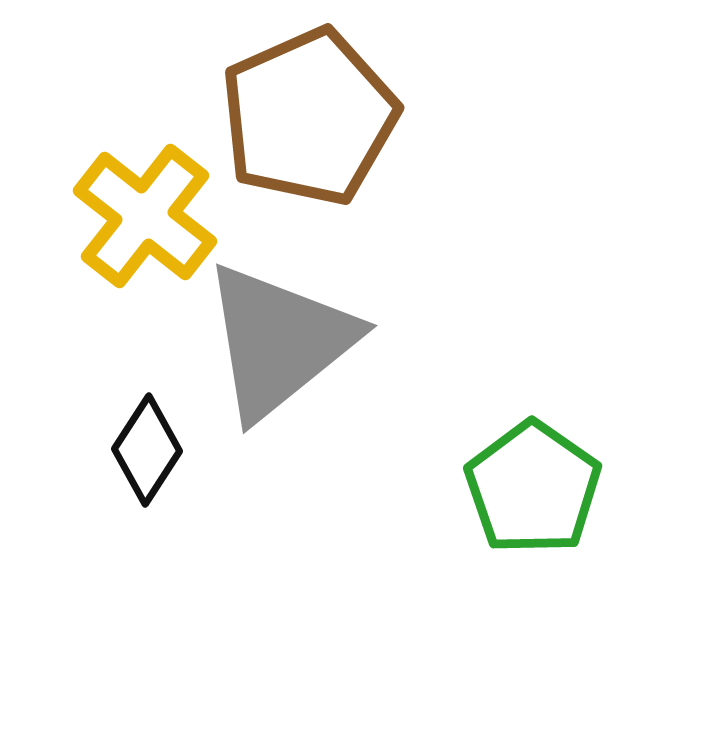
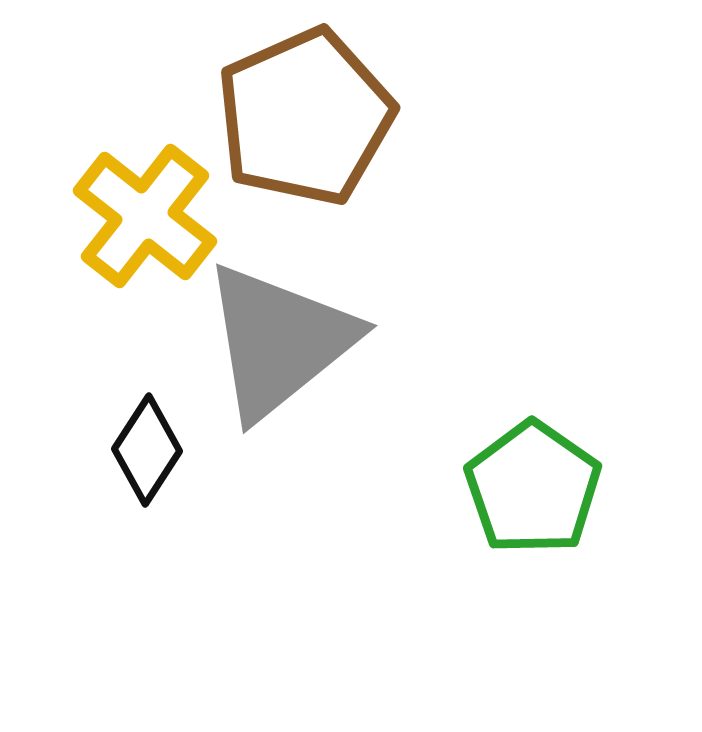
brown pentagon: moved 4 px left
